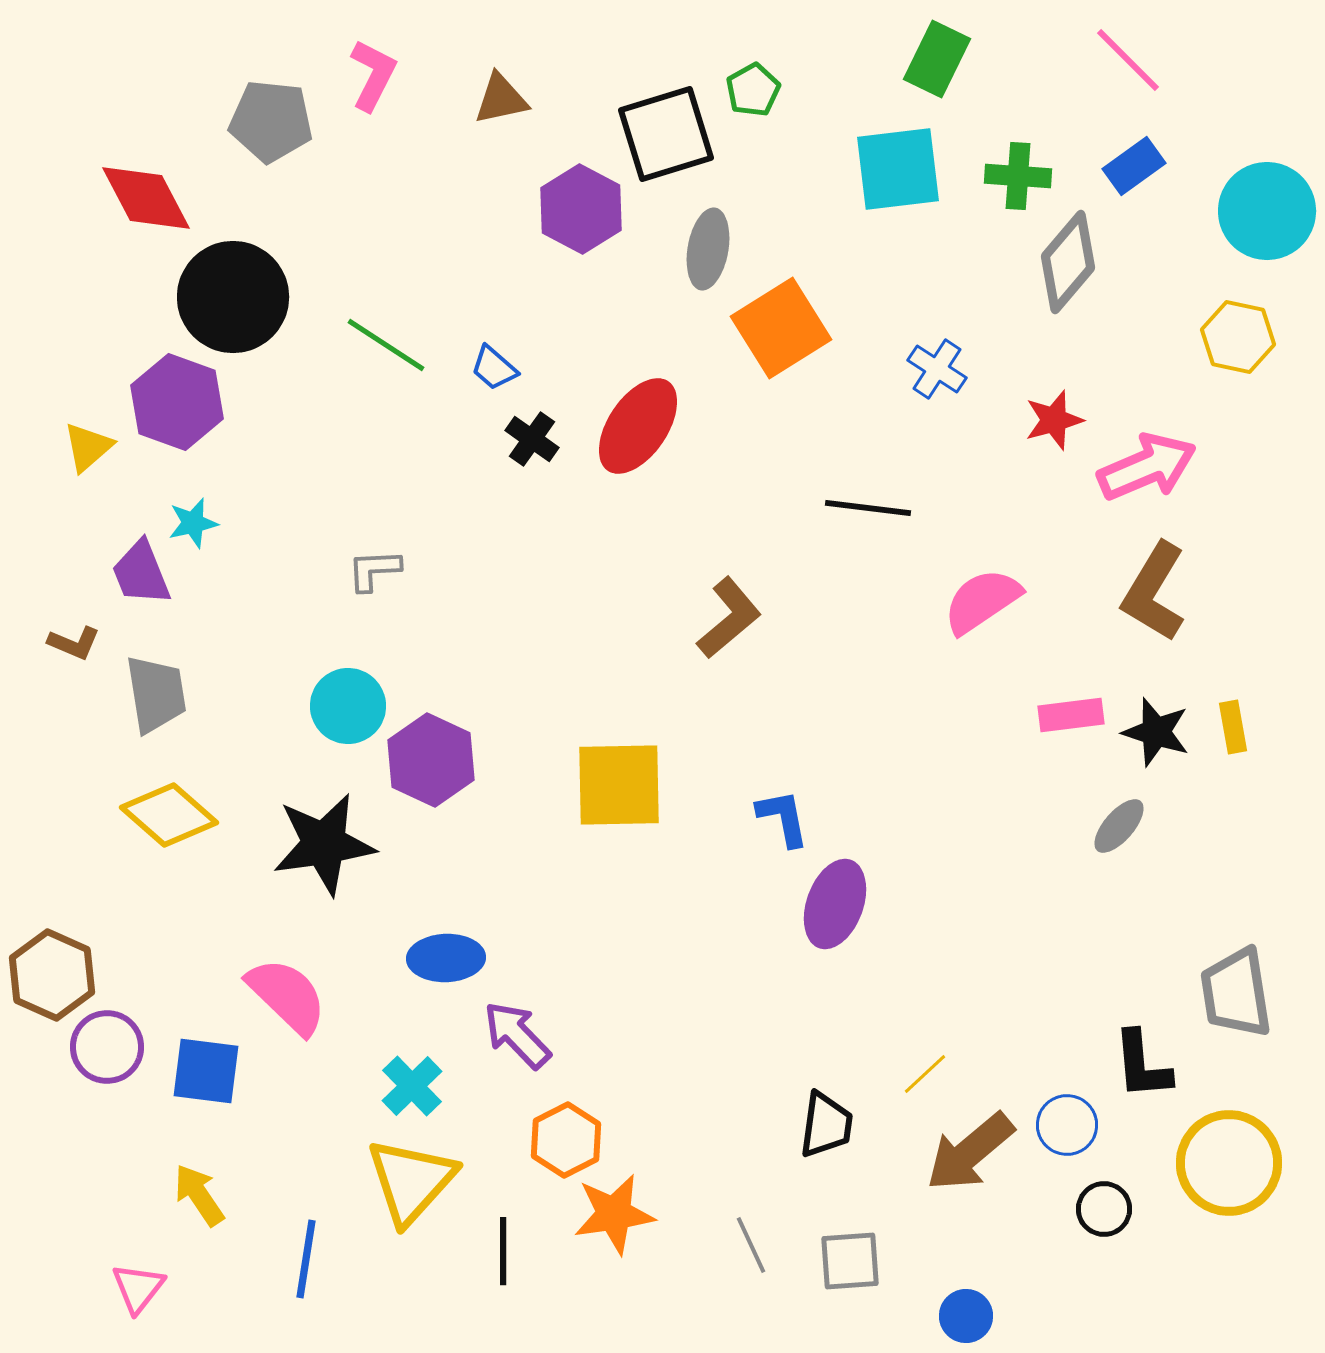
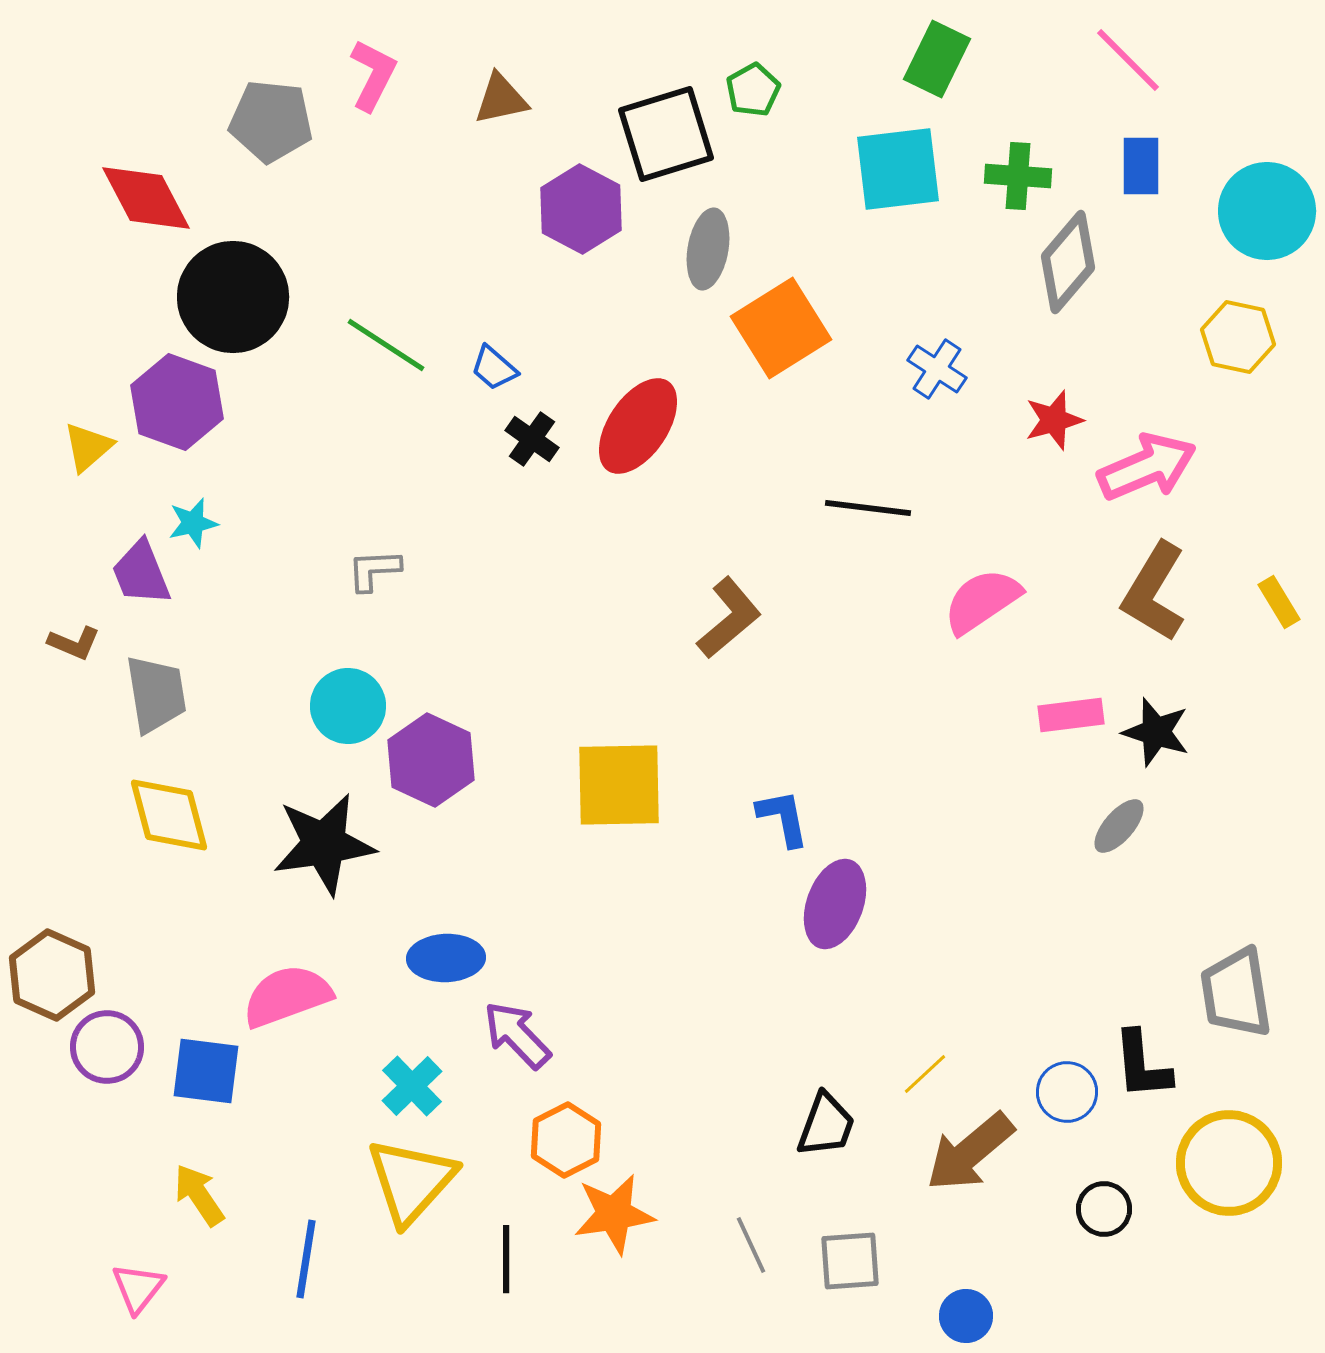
blue rectangle at (1134, 166): moved 7 px right; rotated 54 degrees counterclockwise
yellow rectangle at (1233, 727): moved 46 px right, 125 px up; rotated 21 degrees counterclockwise
yellow diamond at (169, 815): rotated 34 degrees clockwise
pink semicircle at (287, 996): rotated 64 degrees counterclockwise
black trapezoid at (826, 1125): rotated 12 degrees clockwise
blue circle at (1067, 1125): moved 33 px up
black line at (503, 1251): moved 3 px right, 8 px down
